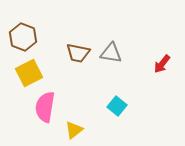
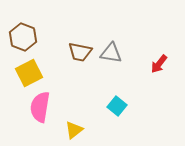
brown trapezoid: moved 2 px right, 1 px up
red arrow: moved 3 px left
pink semicircle: moved 5 px left
